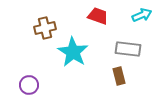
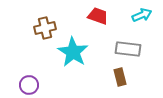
brown rectangle: moved 1 px right, 1 px down
